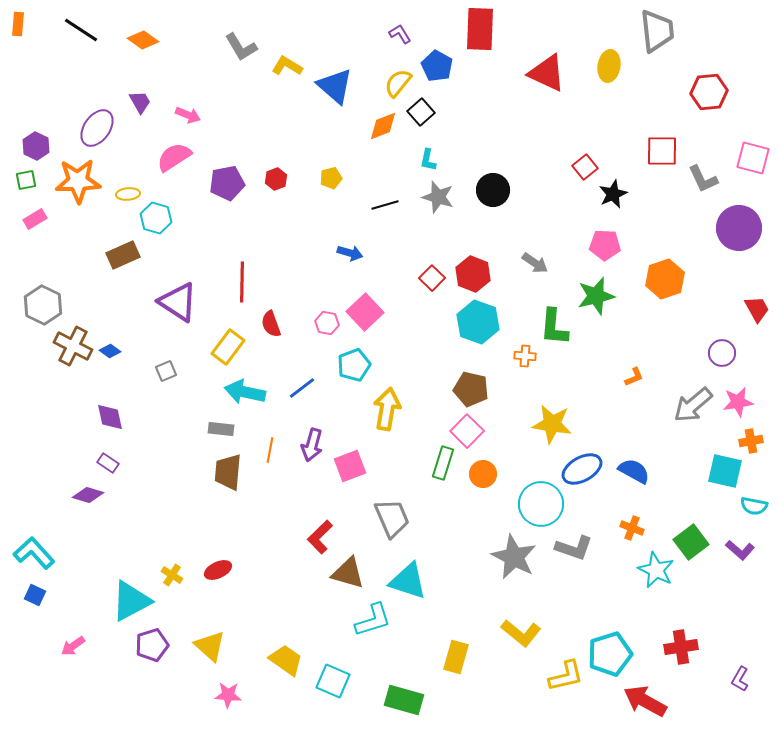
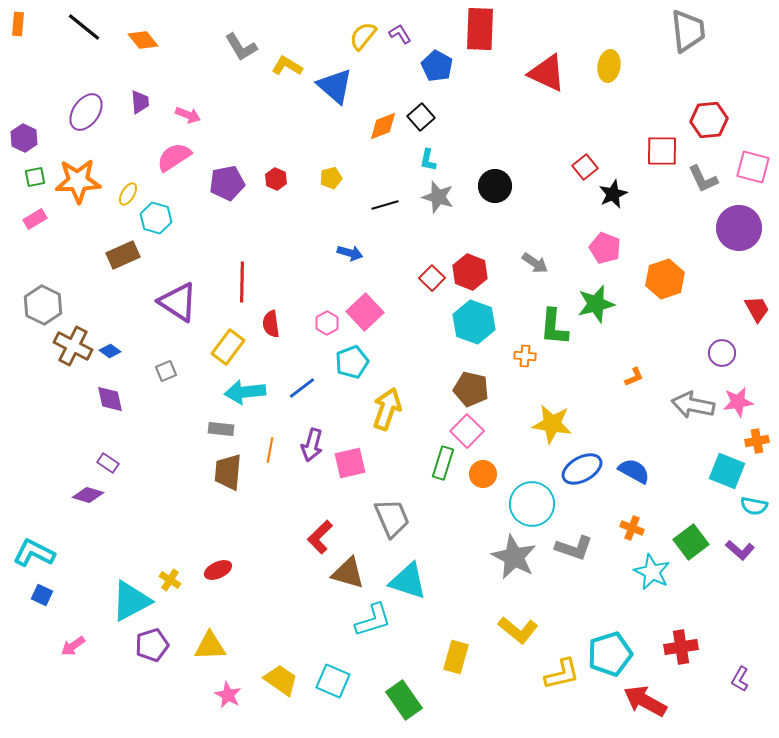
black line at (81, 30): moved 3 px right, 3 px up; rotated 6 degrees clockwise
gray trapezoid at (657, 31): moved 31 px right
orange diamond at (143, 40): rotated 16 degrees clockwise
yellow semicircle at (398, 83): moved 35 px left, 47 px up
red hexagon at (709, 92): moved 28 px down
purple trapezoid at (140, 102): rotated 25 degrees clockwise
black square at (421, 112): moved 5 px down
purple ellipse at (97, 128): moved 11 px left, 16 px up
purple hexagon at (36, 146): moved 12 px left, 8 px up
pink square at (753, 158): moved 9 px down
red hexagon at (276, 179): rotated 15 degrees counterclockwise
green square at (26, 180): moved 9 px right, 3 px up
black circle at (493, 190): moved 2 px right, 4 px up
yellow ellipse at (128, 194): rotated 55 degrees counterclockwise
pink pentagon at (605, 245): moved 3 px down; rotated 20 degrees clockwise
red hexagon at (473, 274): moved 3 px left, 2 px up
green star at (596, 296): moved 8 px down
cyan hexagon at (478, 322): moved 4 px left
pink hexagon at (327, 323): rotated 20 degrees clockwise
red semicircle at (271, 324): rotated 12 degrees clockwise
cyan pentagon at (354, 365): moved 2 px left, 3 px up
cyan arrow at (245, 392): rotated 18 degrees counterclockwise
gray arrow at (693, 405): rotated 51 degrees clockwise
yellow arrow at (387, 409): rotated 9 degrees clockwise
purple diamond at (110, 417): moved 18 px up
orange cross at (751, 441): moved 6 px right
pink square at (350, 466): moved 3 px up; rotated 8 degrees clockwise
cyan square at (725, 471): moved 2 px right; rotated 9 degrees clockwise
cyan circle at (541, 504): moved 9 px left
cyan L-shape at (34, 553): rotated 21 degrees counterclockwise
cyan star at (656, 570): moved 4 px left, 2 px down
yellow cross at (172, 575): moved 2 px left, 5 px down
blue square at (35, 595): moved 7 px right
yellow L-shape at (521, 633): moved 3 px left, 3 px up
yellow triangle at (210, 646): rotated 44 degrees counterclockwise
yellow trapezoid at (286, 660): moved 5 px left, 20 px down
yellow L-shape at (566, 676): moved 4 px left, 2 px up
pink star at (228, 695): rotated 24 degrees clockwise
green rectangle at (404, 700): rotated 39 degrees clockwise
